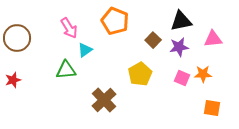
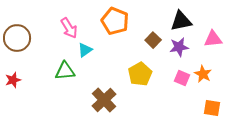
green triangle: moved 1 px left, 1 px down
orange star: rotated 30 degrees clockwise
